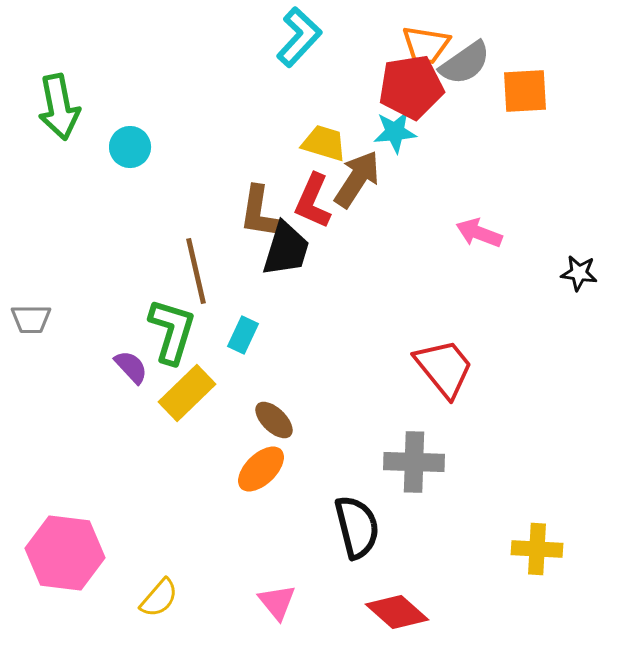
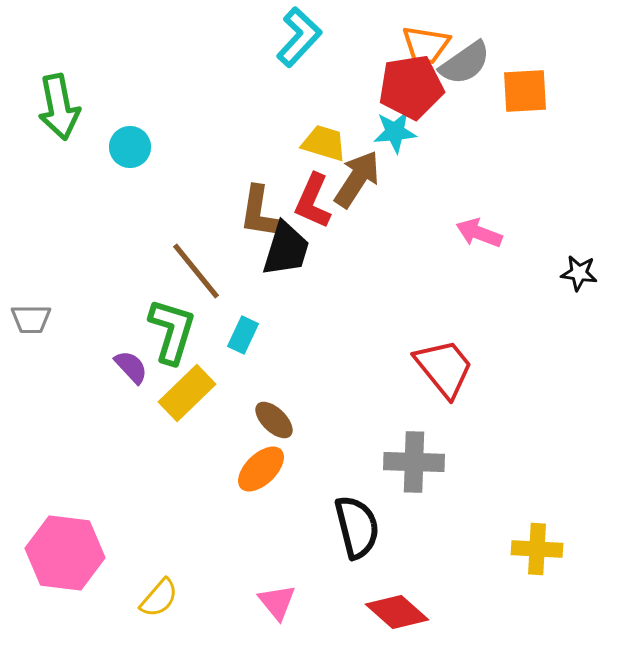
brown line: rotated 26 degrees counterclockwise
